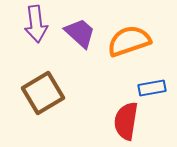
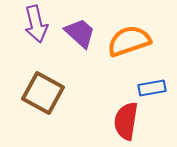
purple arrow: rotated 6 degrees counterclockwise
brown square: rotated 30 degrees counterclockwise
